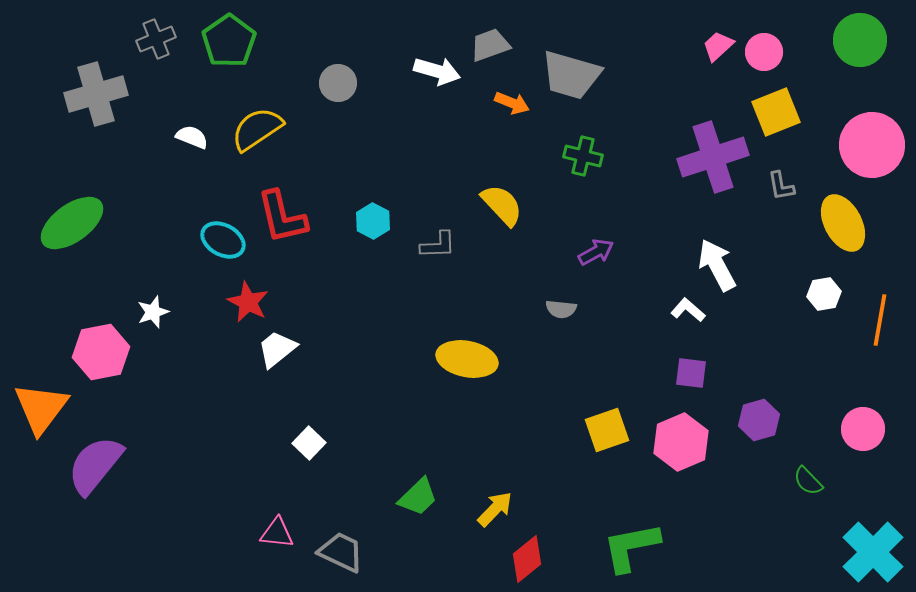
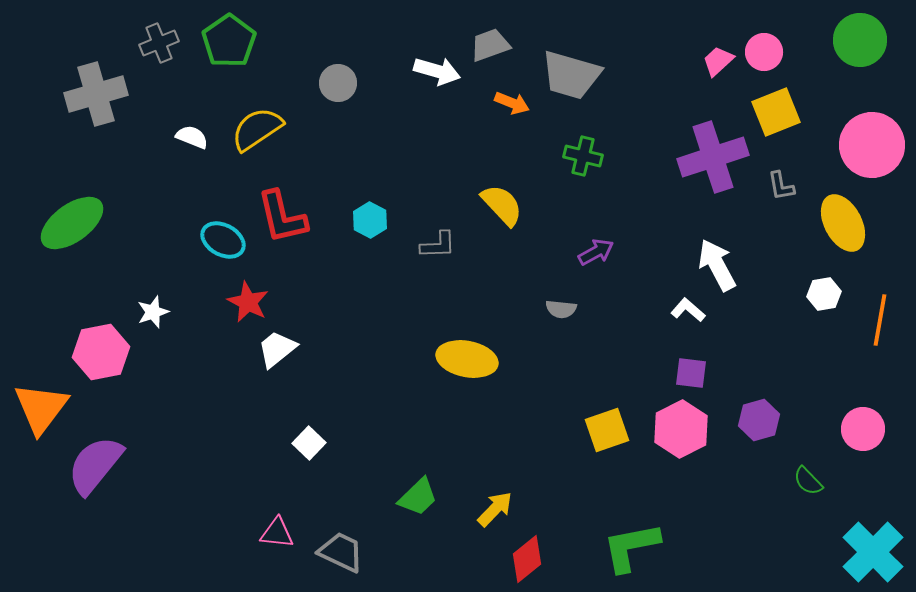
gray cross at (156, 39): moved 3 px right, 4 px down
pink trapezoid at (718, 46): moved 15 px down
cyan hexagon at (373, 221): moved 3 px left, 1 px up
pink hexagon at (681, 442): moved 13 px up; rotated 4 degrees counterclockwise
